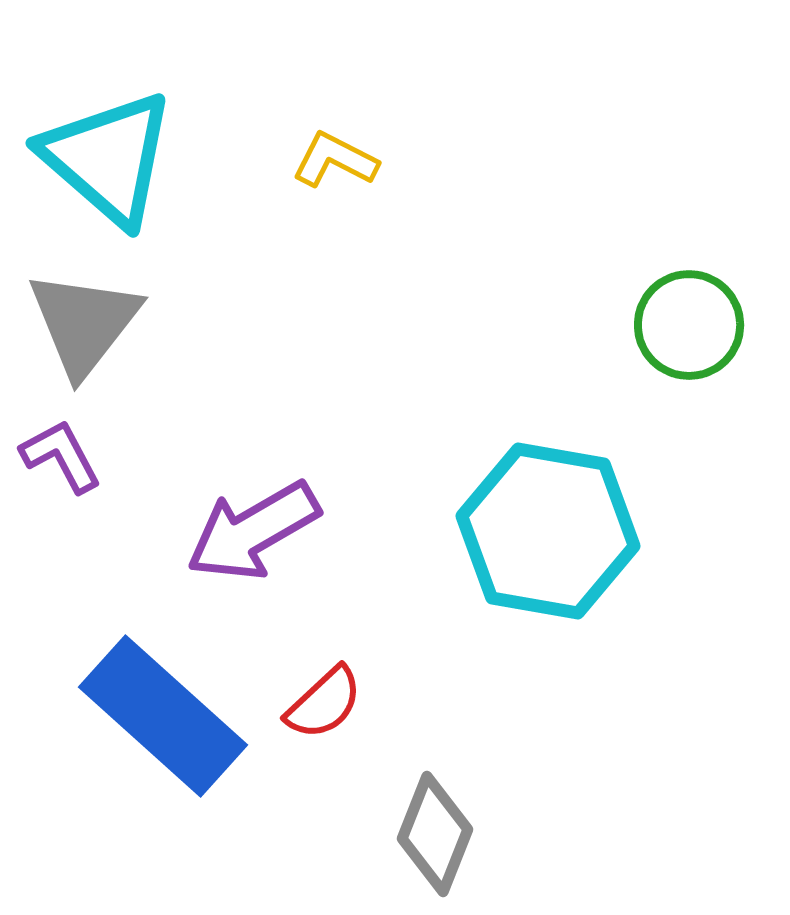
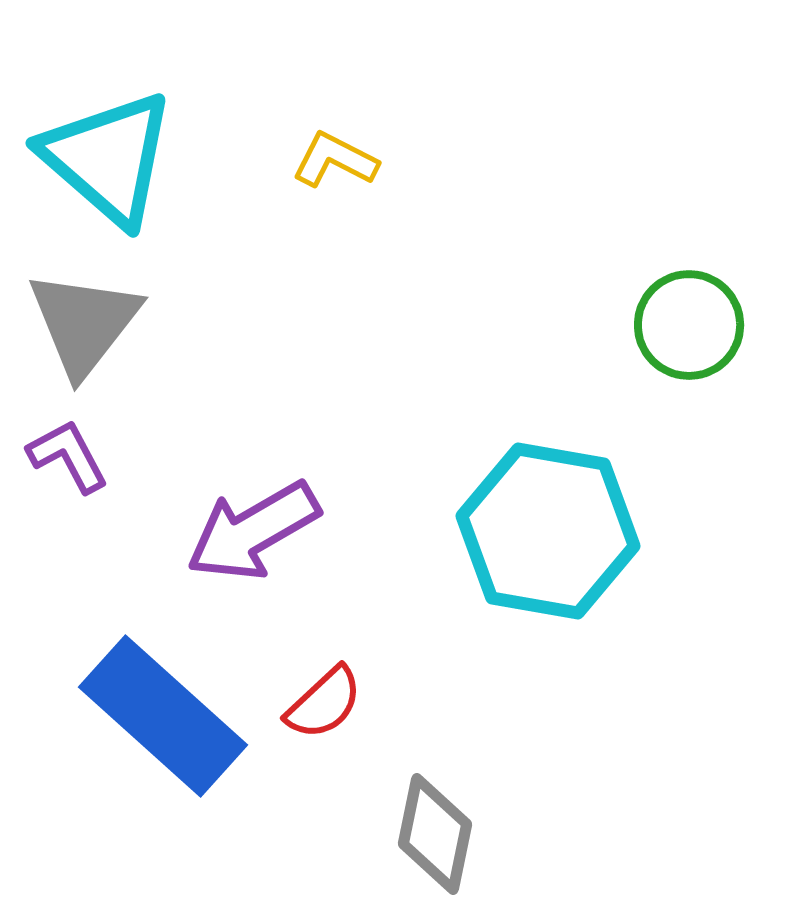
purple L-shape: moved 7 px right
gray diamond: rotated 10 degrees counterclockwise
